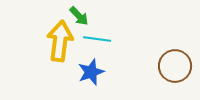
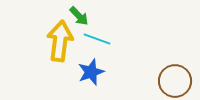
cyan line: rotated 12 degrees clockwise
brown circle: moved 15 px down
